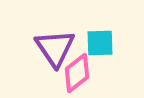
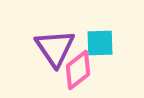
pink diamond: moved 1 px right, 3 px up
